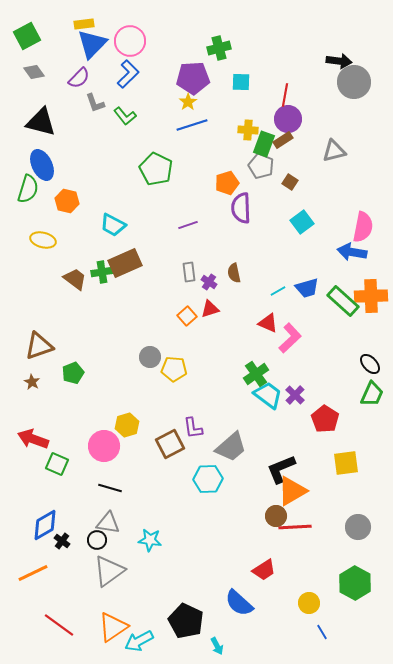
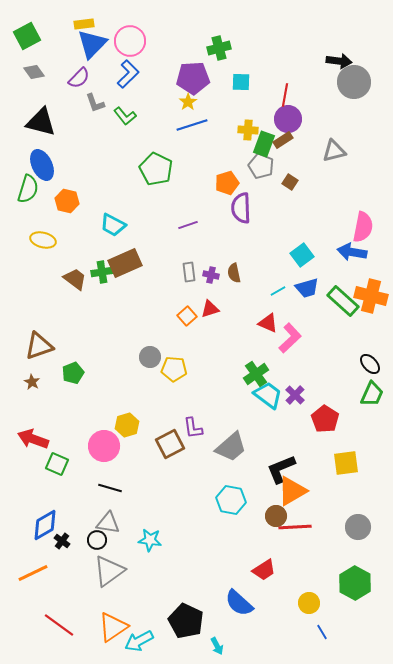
cyan square at (302, 222): moved 33 px down
purple cross at (209, 282): moved 2 px right, 7 px up; rotated 21 degrees counterclockwise
orange cross at (371, 296): rotated 16 degrees clockwise
cyan hexagon at (208, 479): moved 23 px right, 21 px down; rotated 12 degrees clockwise
